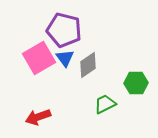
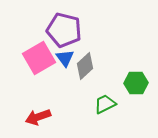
gray diamond: moved 3 px left, 1 px down; rotated 8 degrees counterclockwise
